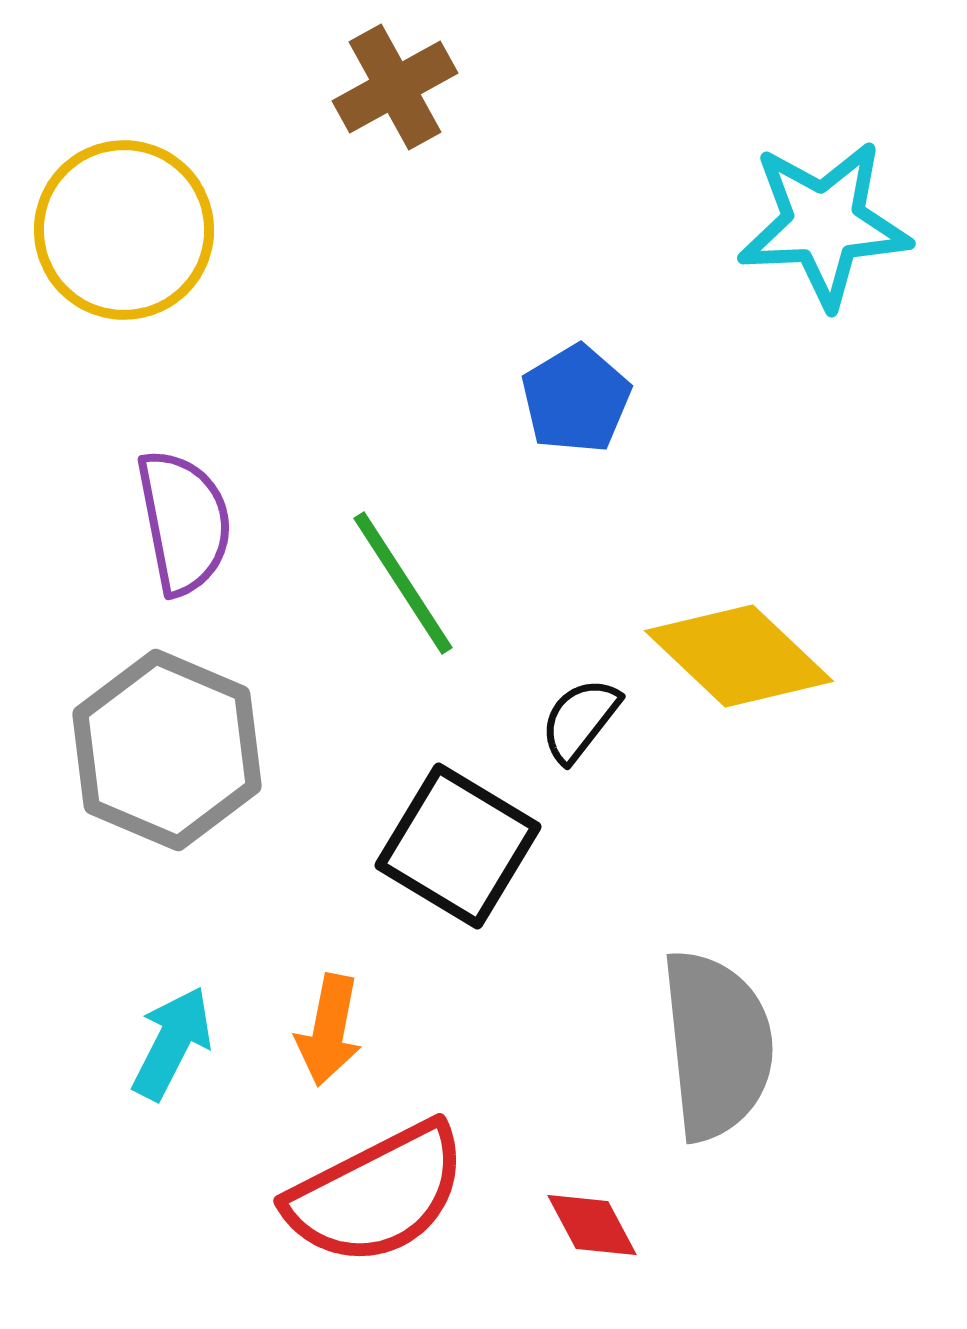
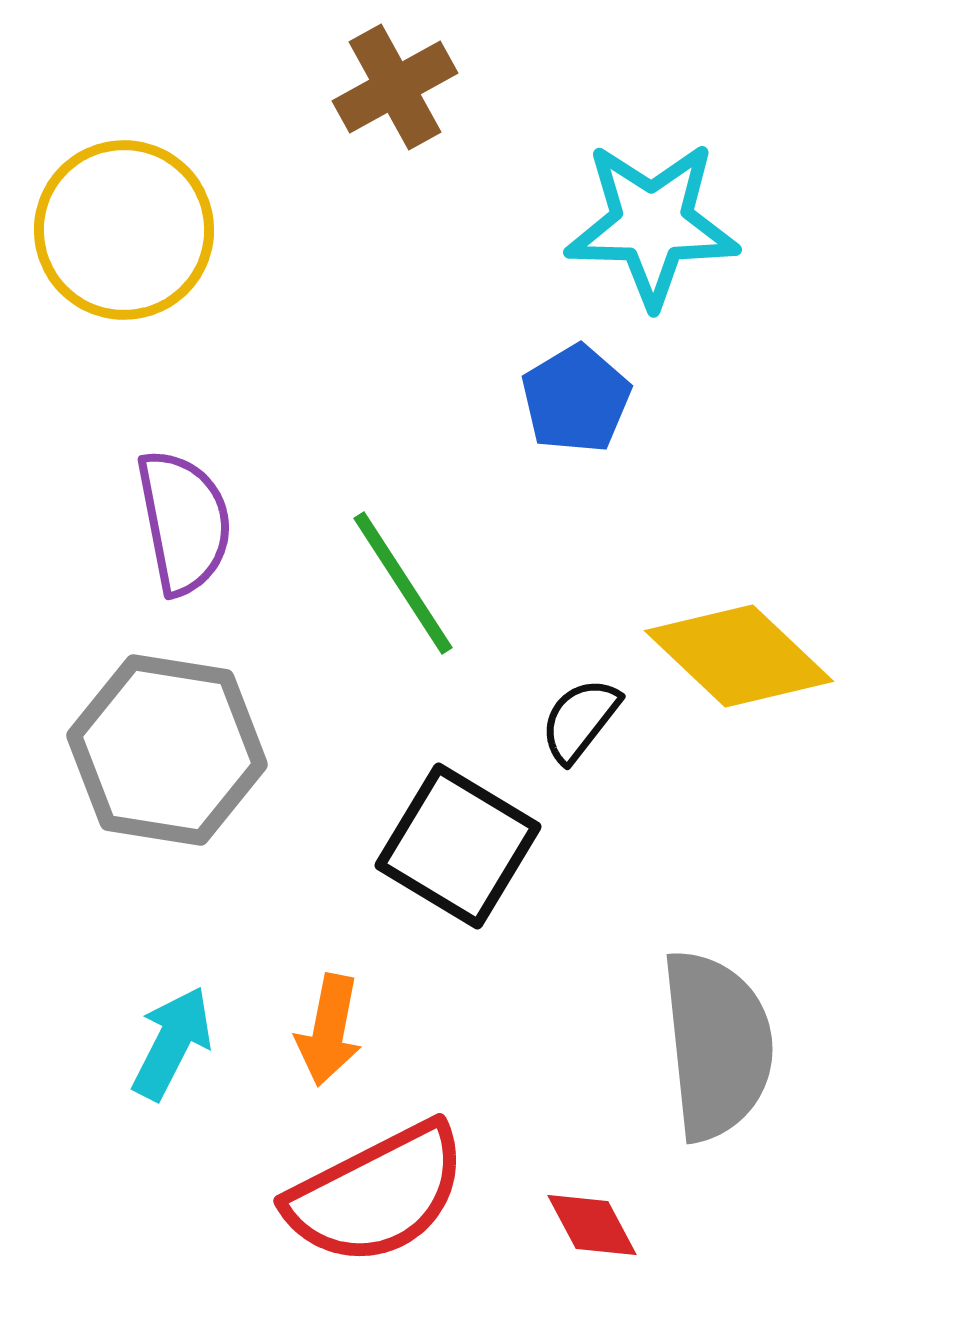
cyan star: moved 172 px left; rotated 4 degrees clockwise
gray hexagon: rotated 14 degrees counterclockwise
